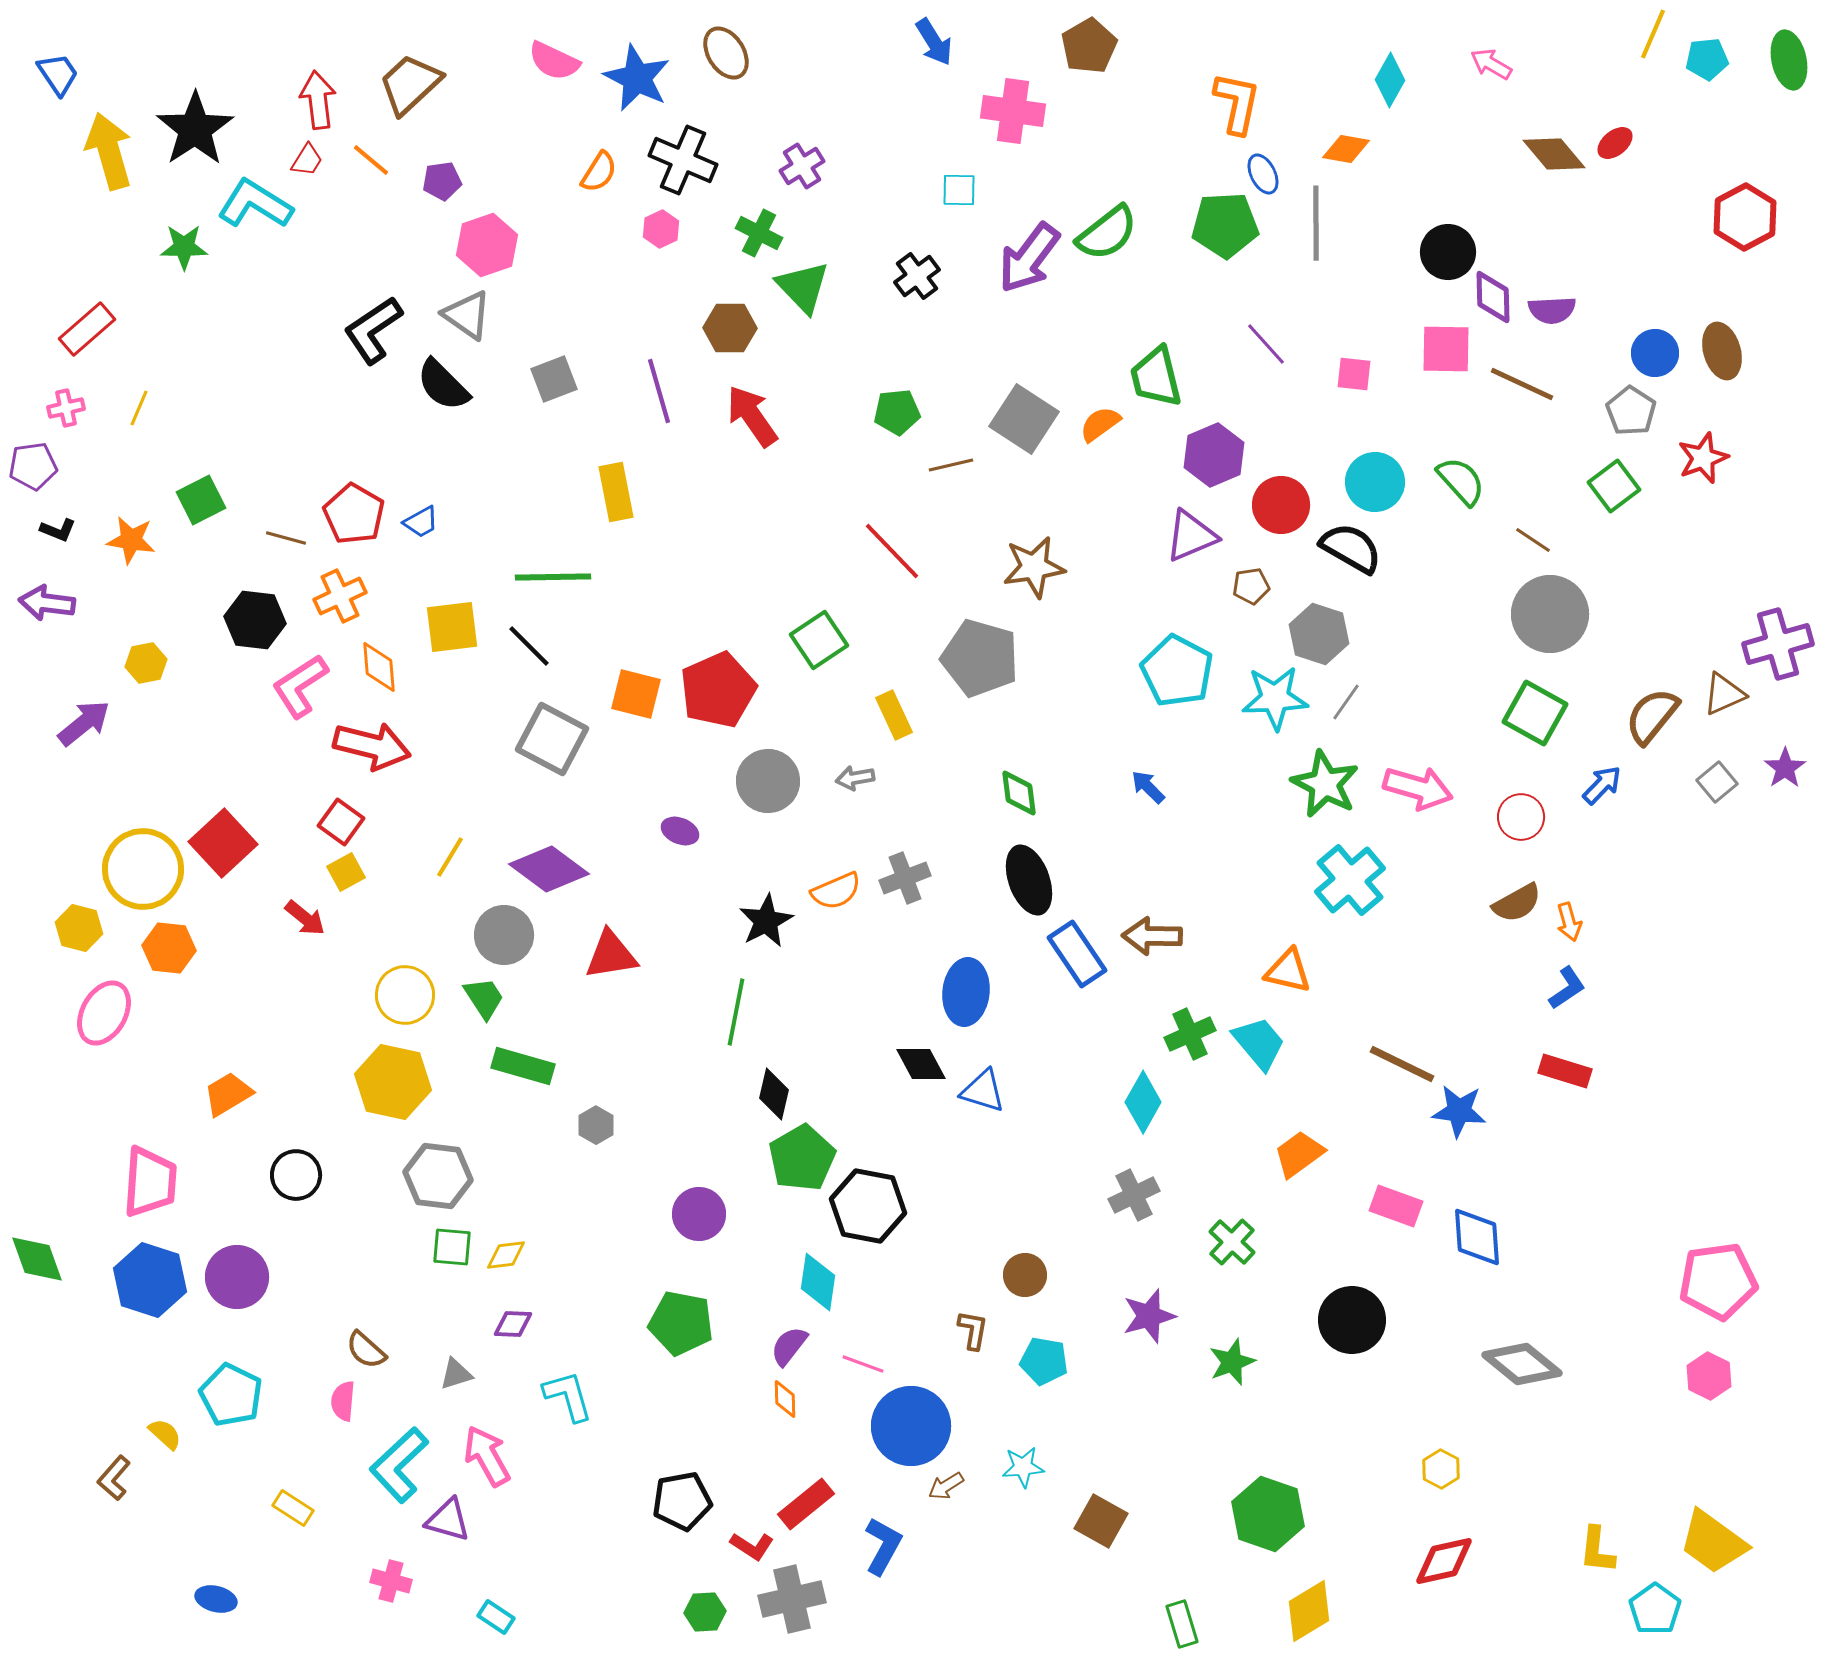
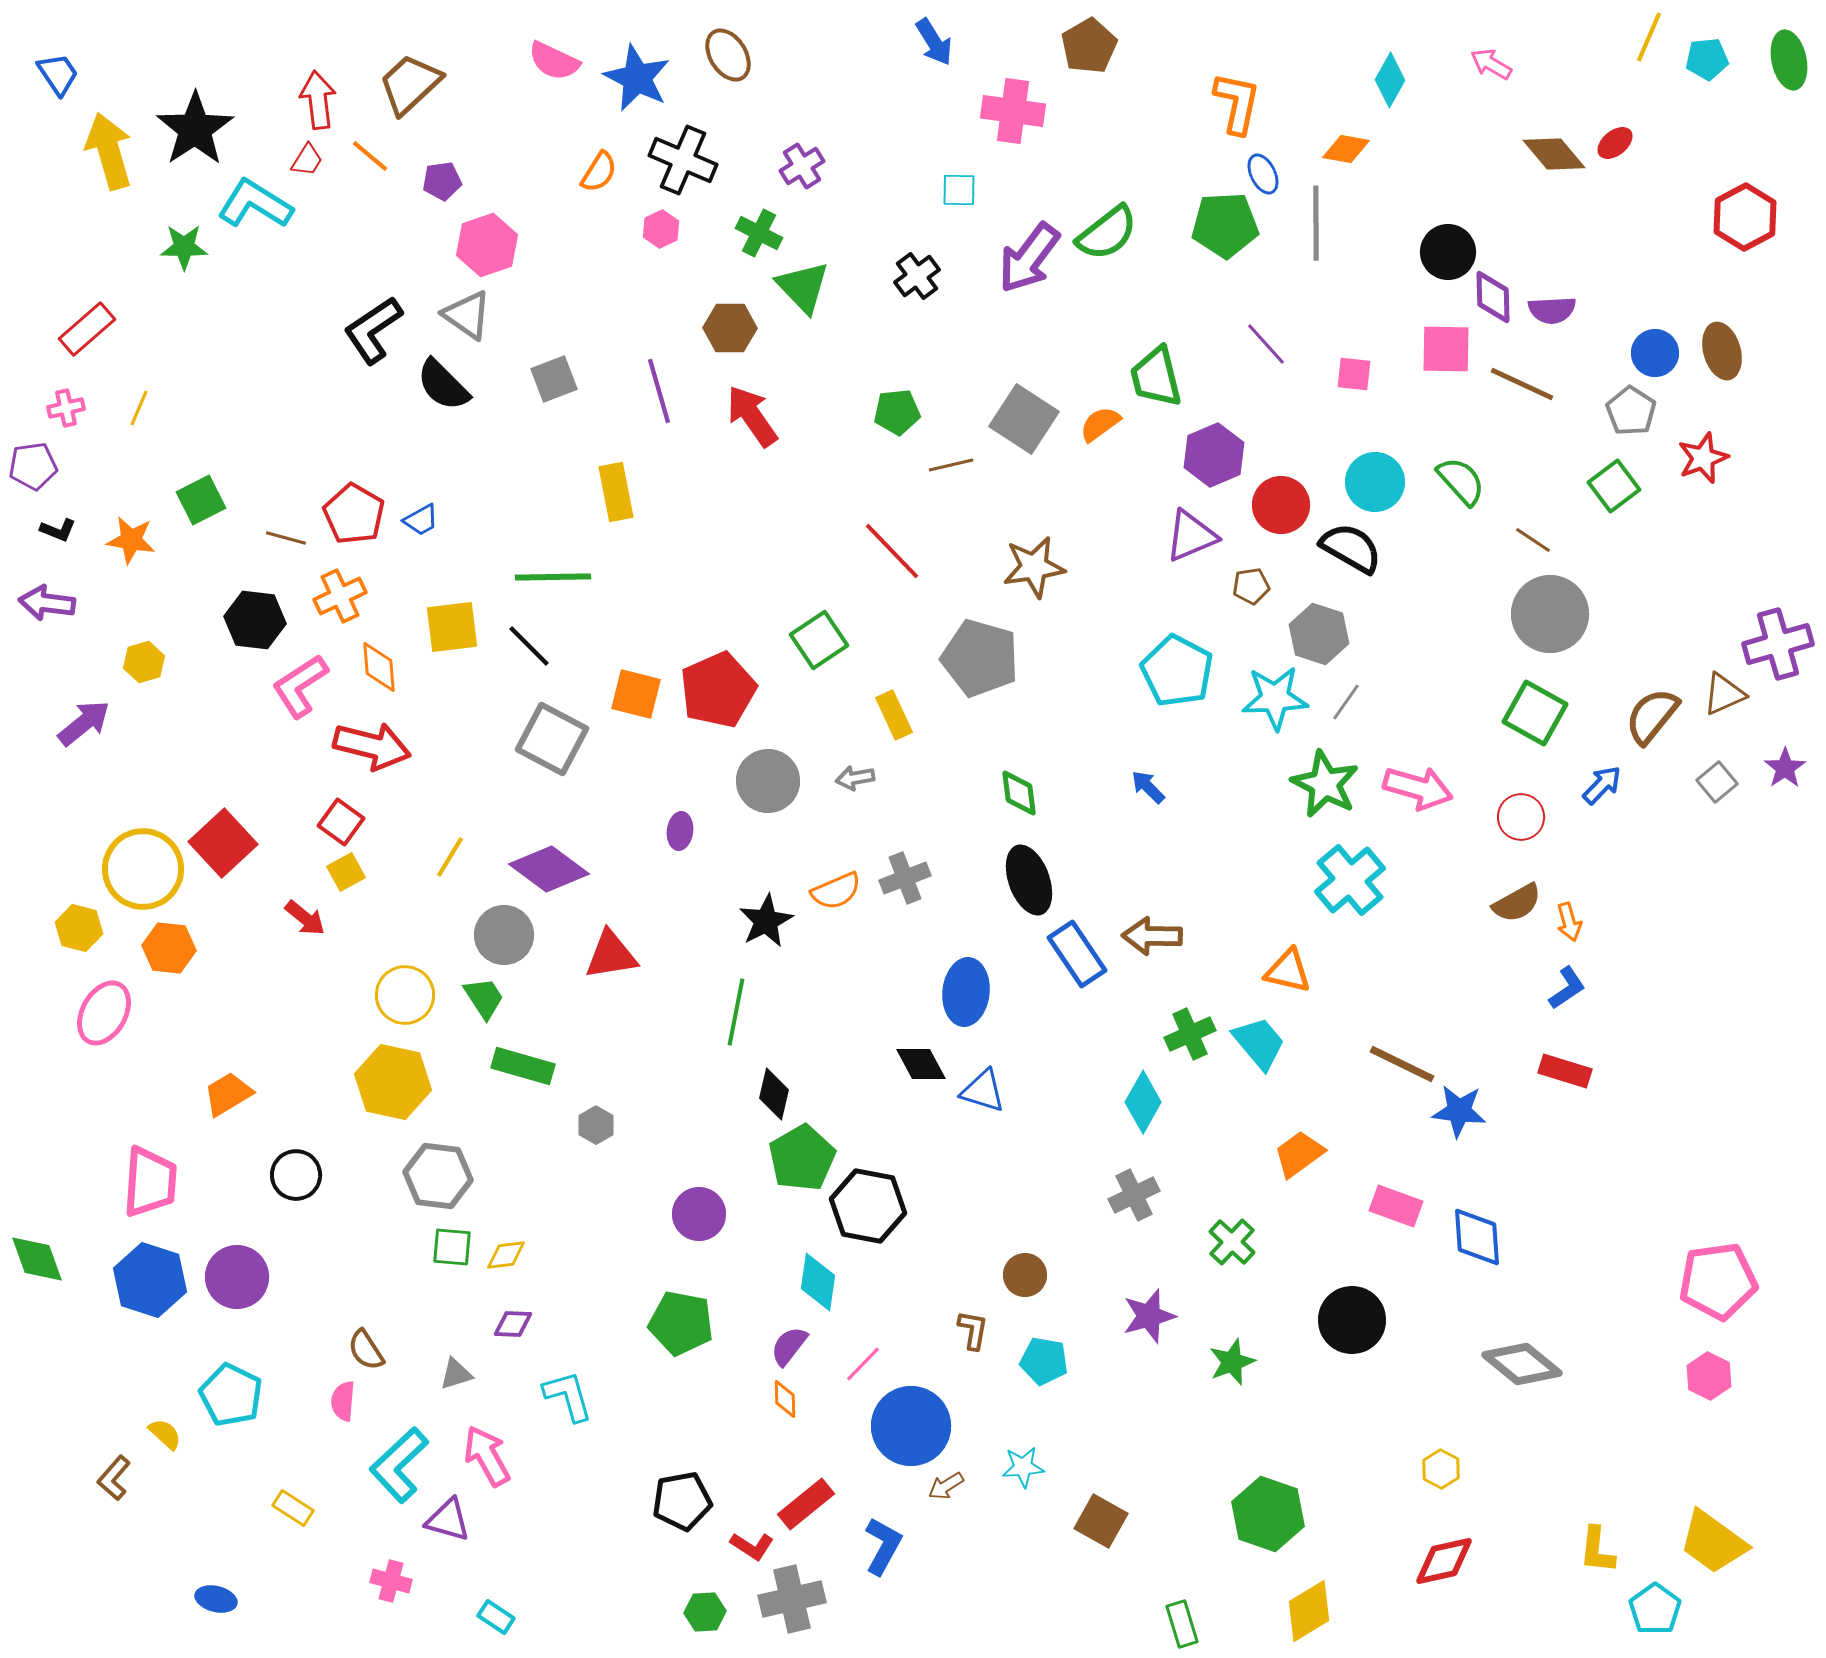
yellow line at (1653, 34): moved 4 px left, 3 px down
brown ellipse at (726, 53): moved 2 px right, 2 px down
orange line at (371, 160): moved 1 px left, 4 px up
blue trapezoid at (421, 522): moved 2 px up
yellow hexagon at (146, 663): moved 2 px left, 1 px up; rotated 6 degrees counterclockwise
purple ellipse at (680, 831): rotated 75 degrees clockwise
brown semicircle at (366, 1350): rotated 15 degrees clockwise
pink line at (863, 1364): rotated 66 degrees counterclockwise
